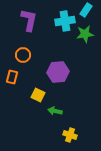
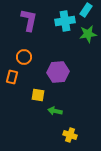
green star: moved 3 px right
orange circle: moved 1 px right, 2 px down
yellow square: rotated 16 degrees counterclockwise
